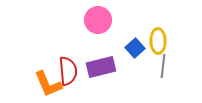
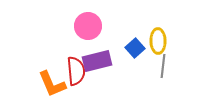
pink circle: moved 10 px left, 6 px down
purple rectangle: moved 4 px left, 6 px up
red semicircle: moved 8 px right
orange L-shape: moved 4 px right
